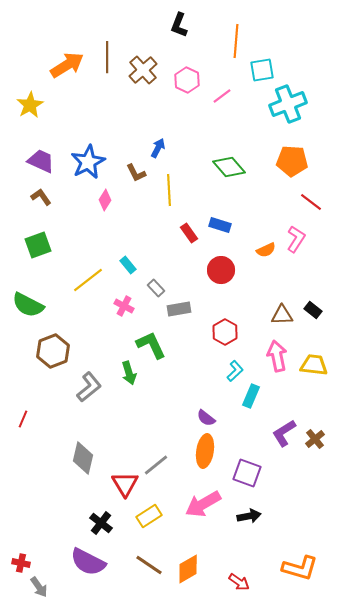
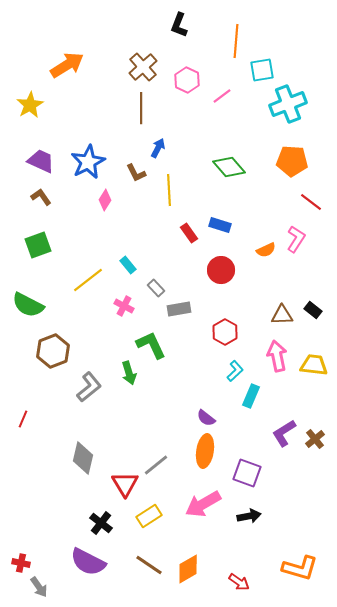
brown line at (107, 57): moved 34 px right, 51 px down
brown cross at (143, 70): moved 3 px up
